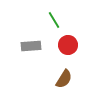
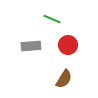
green line: moved 2 px left, 1 px up; rotated 36 degrees counterclockwise
